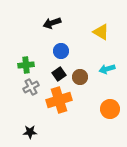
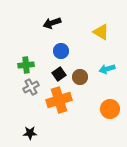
black star: moved 1 px down
